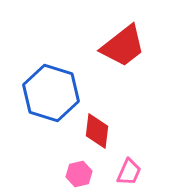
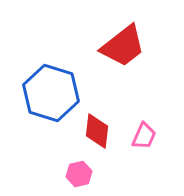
pink trapezoid: moved 15 px right, 36 px up
